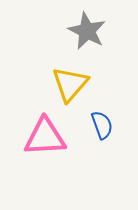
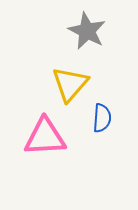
blue semicircle: moved 7 px up; rotated 24 degrees clockwise
